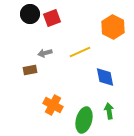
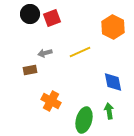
blue diamond: moved 8 px right, 5 px down
orange cross: moved 2 px left, 4 px up
